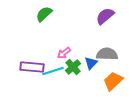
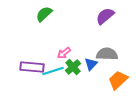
blue triangle: moved 1 px down
orange trapezoid: moved 5 px right, 1 px up
